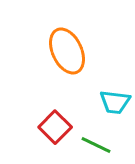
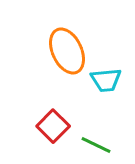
cyan trapezoid: moved 9 px left, 22 px up; rotated 12 degrees counterclockwise
red square: moved 2 px left, 1 px up
